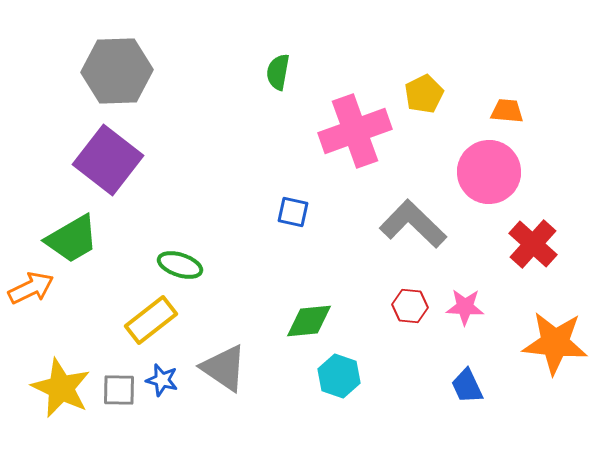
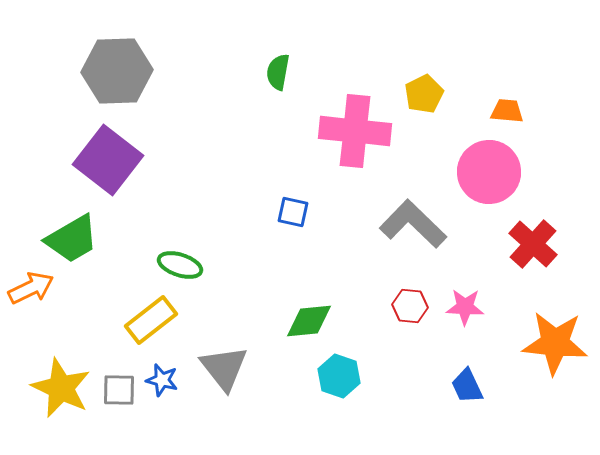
pink cross: rotated 26 degrees clockwise
gray triangle: rotated 18 degrees clockwise
